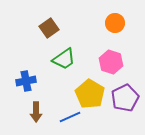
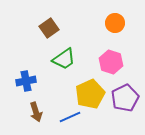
yellow pentagon: rotated 16 degrees clockwise
brown arrow: rotated 18 degrees counterclockwise
